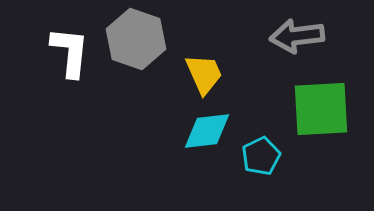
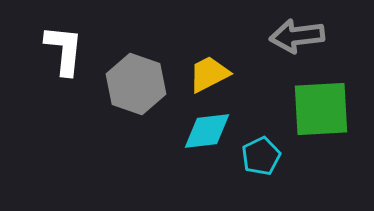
gray hexagon: moved 45 px down
white L-shape: moved 6 px left, 2 px up
yellow trapezoid: moved 5 px right; rotated 93 degrees counterclockwise
